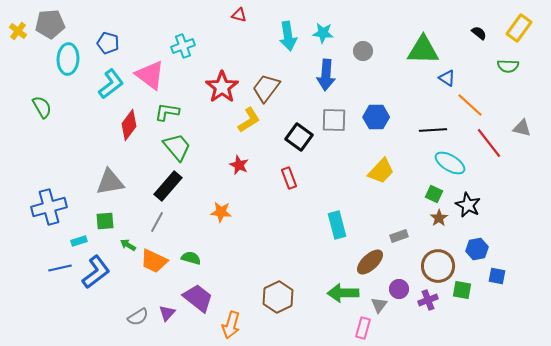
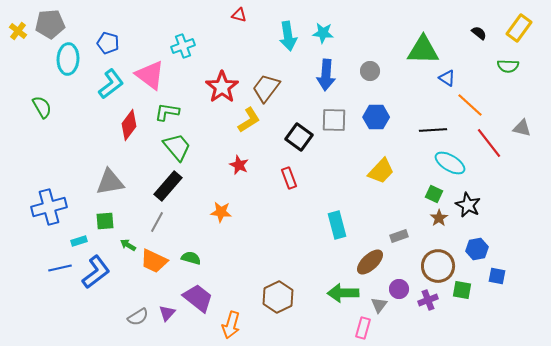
gray circle at (363, 51): moved 7 px right, 20 px down
